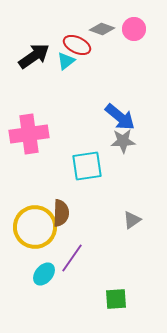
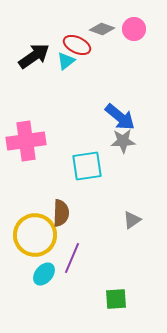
pink cross: moved 3 px left, 7 px down
yellow circle: moved 8 px down
purple line: rotated 12 degrees counterclockwise
